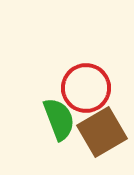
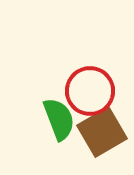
red circle: moved 4 px right, 3 px down
